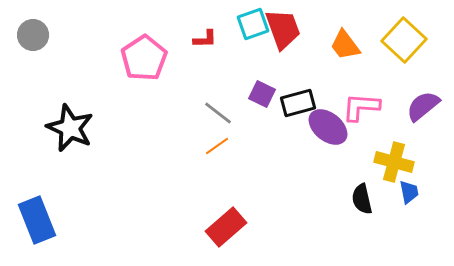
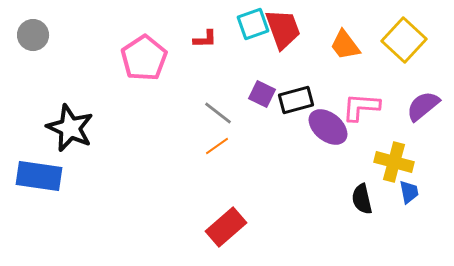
black rectangle: moved 2 px left, 3 px up
blue rectangle: moved 2 px right, 44 px up; rotated 60 degrees counterclockwise
